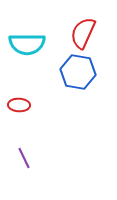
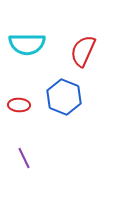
red semicircle: moved 18 px down
blue hexagon: moved 14 px left, 25 px down; rotated 12 degrees clockwise
